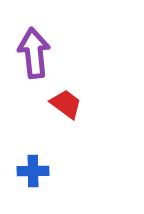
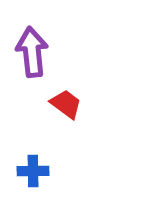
purple arrow: moved 2 px left, 1 px up
